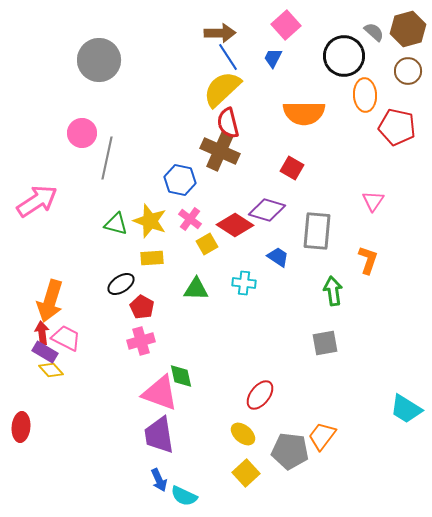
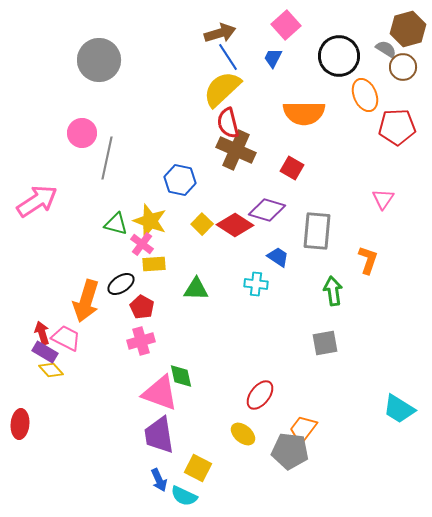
gray semicircle at (374, 32): moved 12 px right, 17 px down; rotated 10 degrees counterclockwise
brown arrow at (220, 33): rotated 16 degrees counterclockwise
black circle at (344, 56): moved 5 px left
brown circle at (408, 71): moved 5 px left, 4 px up
orange ellipse at (365, 95): rotated 20 degrees counterclockwise
red pentagon at (397, 127): rotated 15 degrees counterclockwise
brown cross at (220, 151): moved 16 px right, 1 px up
pink triangle at (373, 201): moved 10 px right, 2 px up
pink cross at (190, 219): moved 48 px left, 25 px down
yellow square at (207, 244): moved 5 px left, 20 px up; rotated 15 degrees counterclockwise
yellow rectangle at (152, 258): moved 2 px right, 6 px down
cyan cross at (244, 283): moved 12 px right, 1 px down
orange arrow at (50, 301): moved 36 px right
red arrow at (42, 333): rotated 10 degrees counterclockwise
cyan trapezoid at (406, 409): moved 7 px left
red ellipse at (21, 427): moved 1 px left, 3 px up
orange trapezoid at (322, 436): moved 19 px left, 7 px up
yellow square at (246, 473): moved 48 px left, 5 px up; rotated 20 degrees counterclockwise
